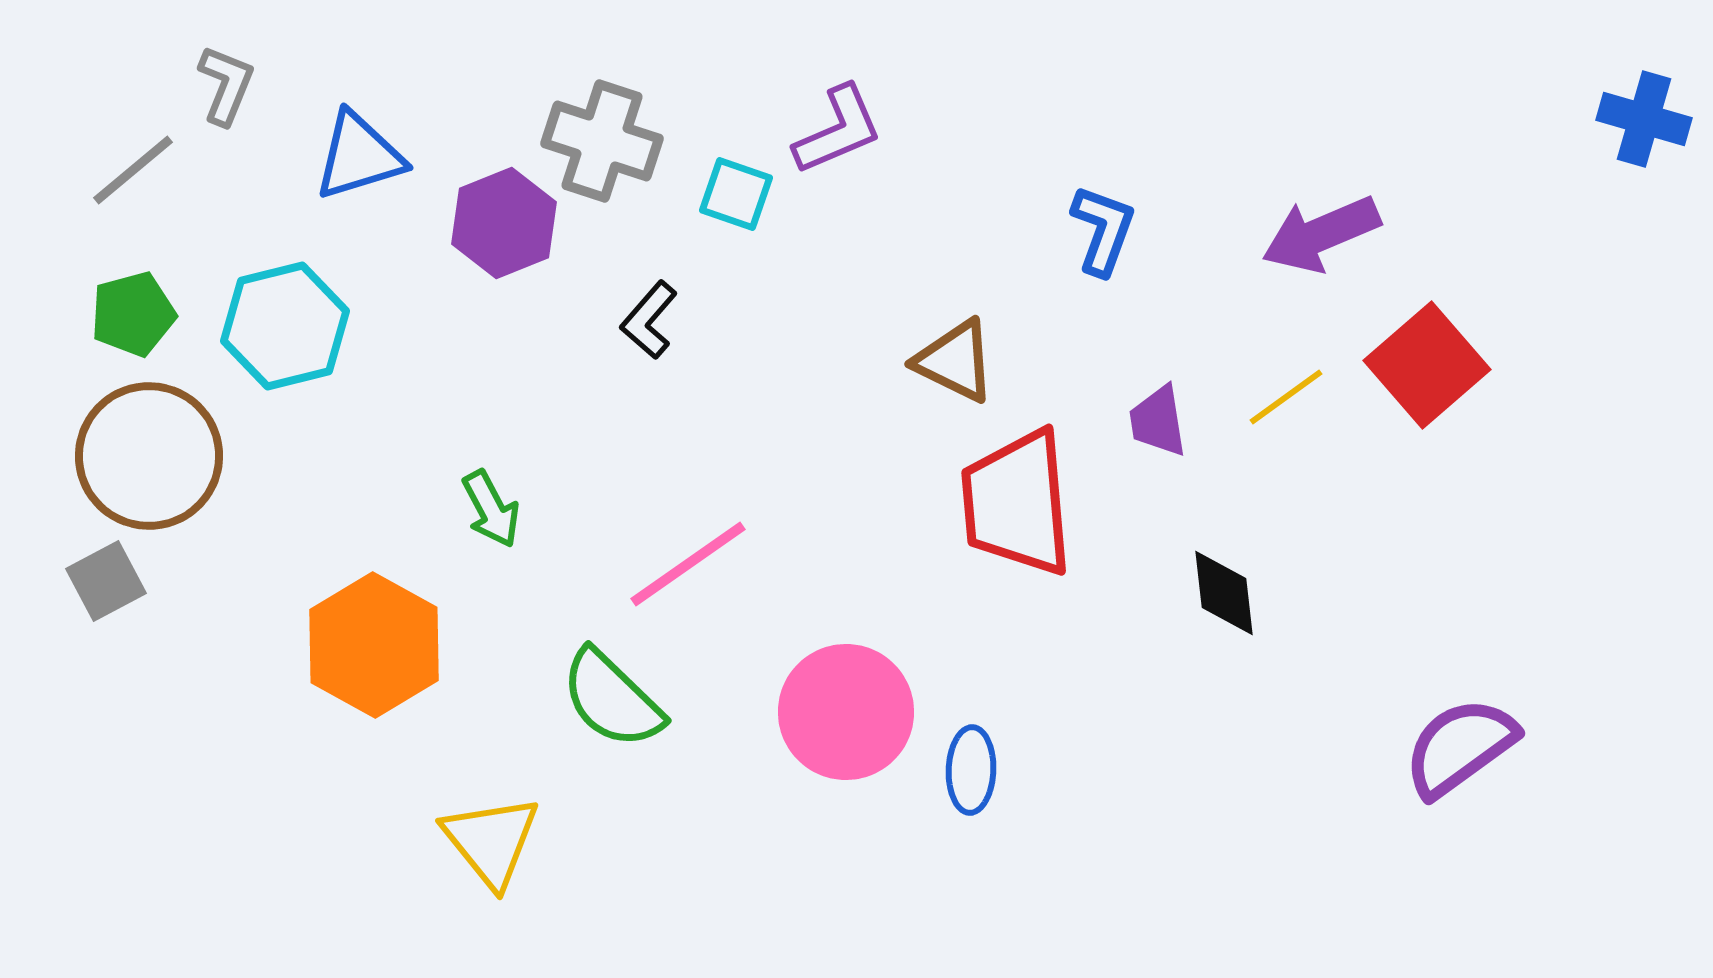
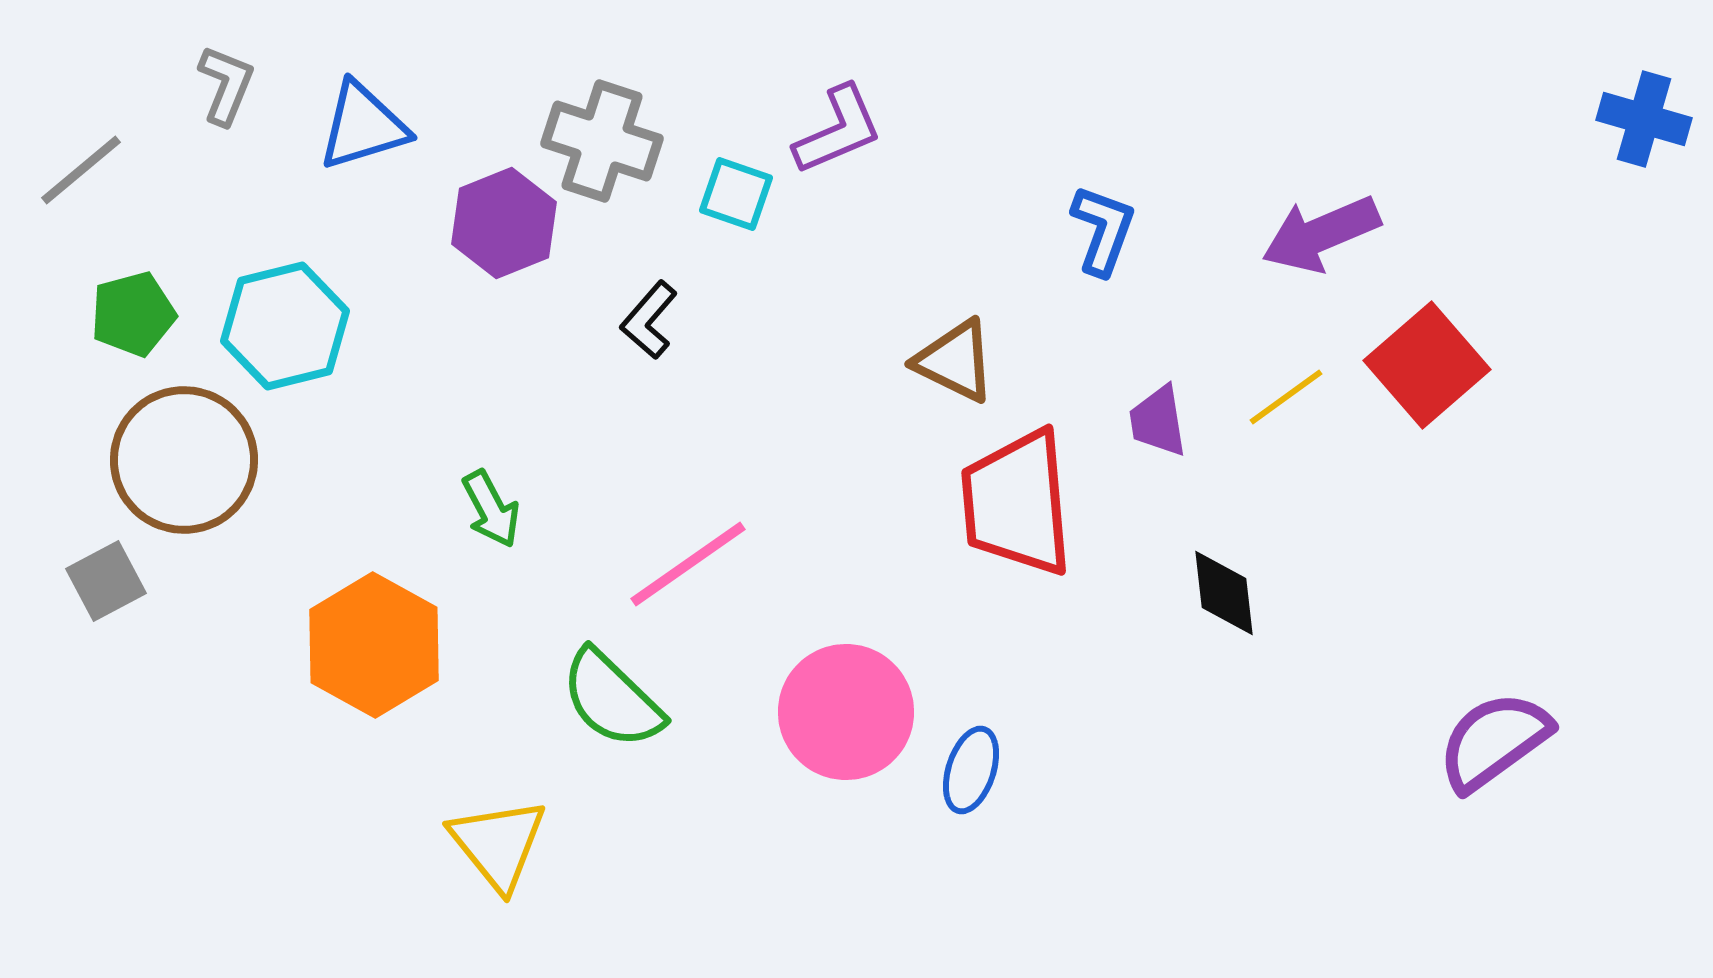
blue triangle: moved 4 px right, 30 px up
gray line: moved 52 px left
brown circle: moved 35 px right, 4 px down
purple semicircle: moved 34 px right, 6 px up
blue ellipse: rotated 16 degrees clockwise
yellow triangle: moved 7 px right, 3 px down
